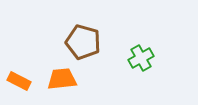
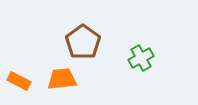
brown pentagon: rotated 20 degrees clockwise
